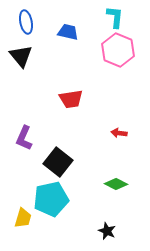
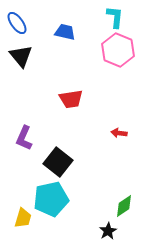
blue ellipse: moved 9 px left, 1 px down; rotated 25 degrees counterclockwise
blue trapezoid: moved 3 px left
green diamond: moved 8 px right, 22 px down; rotated 60 degrees counterclockwise
black star: moved 1 px right; rotated 18 degrees clockwise
